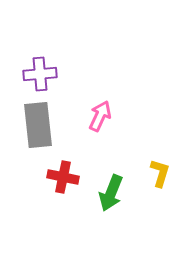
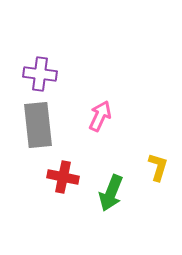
purple cross: rotated 12 degrees clockwise
yellow L-shape: moved 2 px left, 6 px up
